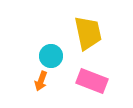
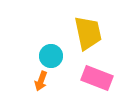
pink rectangle: moved 5 px right, 3 px up
